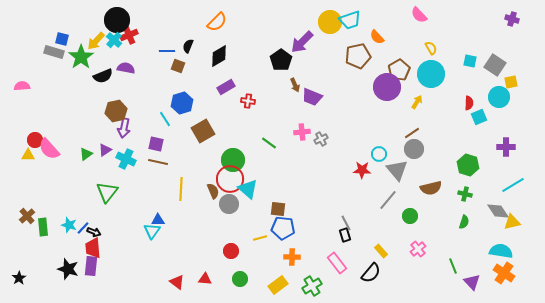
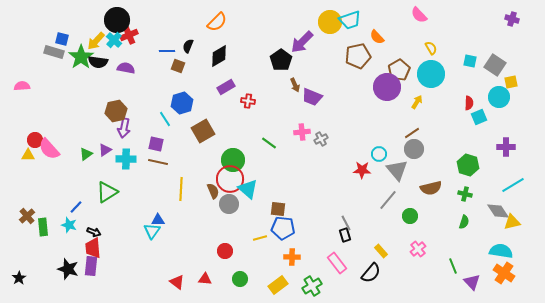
black semicircle at (103, 76): moved 5 px left, 14 px up; rotated 30 degrees clockwise
cyan cross at (126, 159): rotated 24 degrees counterclockwise
green triangle at (107, 192): rotated 20 degrees clockwise
blue line at (83, 228): moved 7 px left, 21 px up
red circle at (231, 251): moved 6 px left
